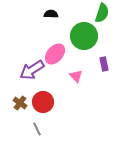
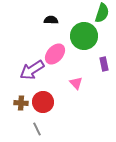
black semicircle: moved 6 px down
pink triangle: moved 7 px down
brown cross: moved 1 px right; rotated 32 degrees counterclockwise
